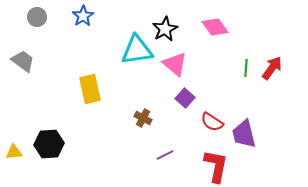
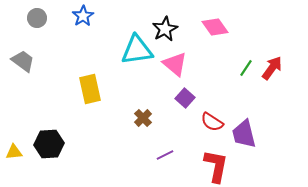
gray circle: moved 1 px down
green line: rotated 30 degrees clockwise
brown cross: rotated 18 degrees clockwise
